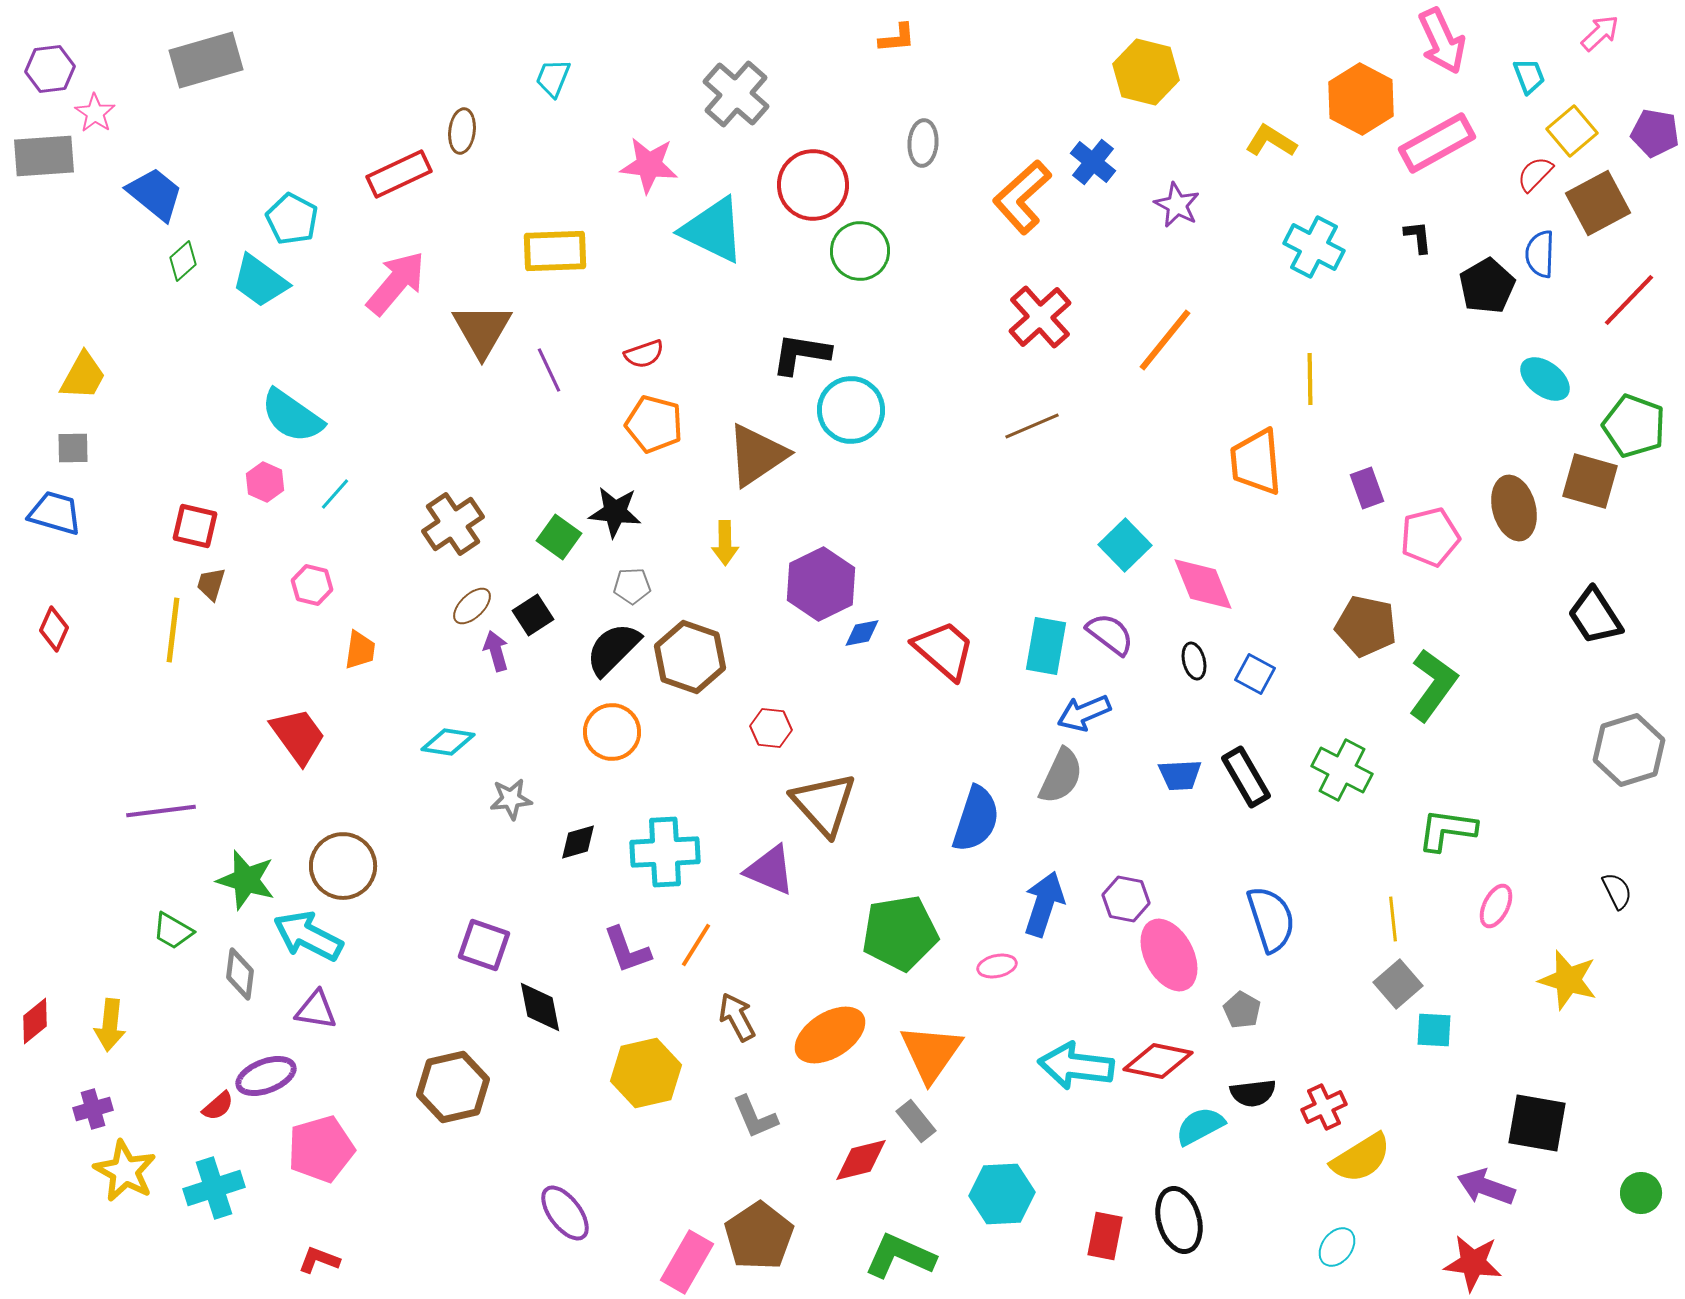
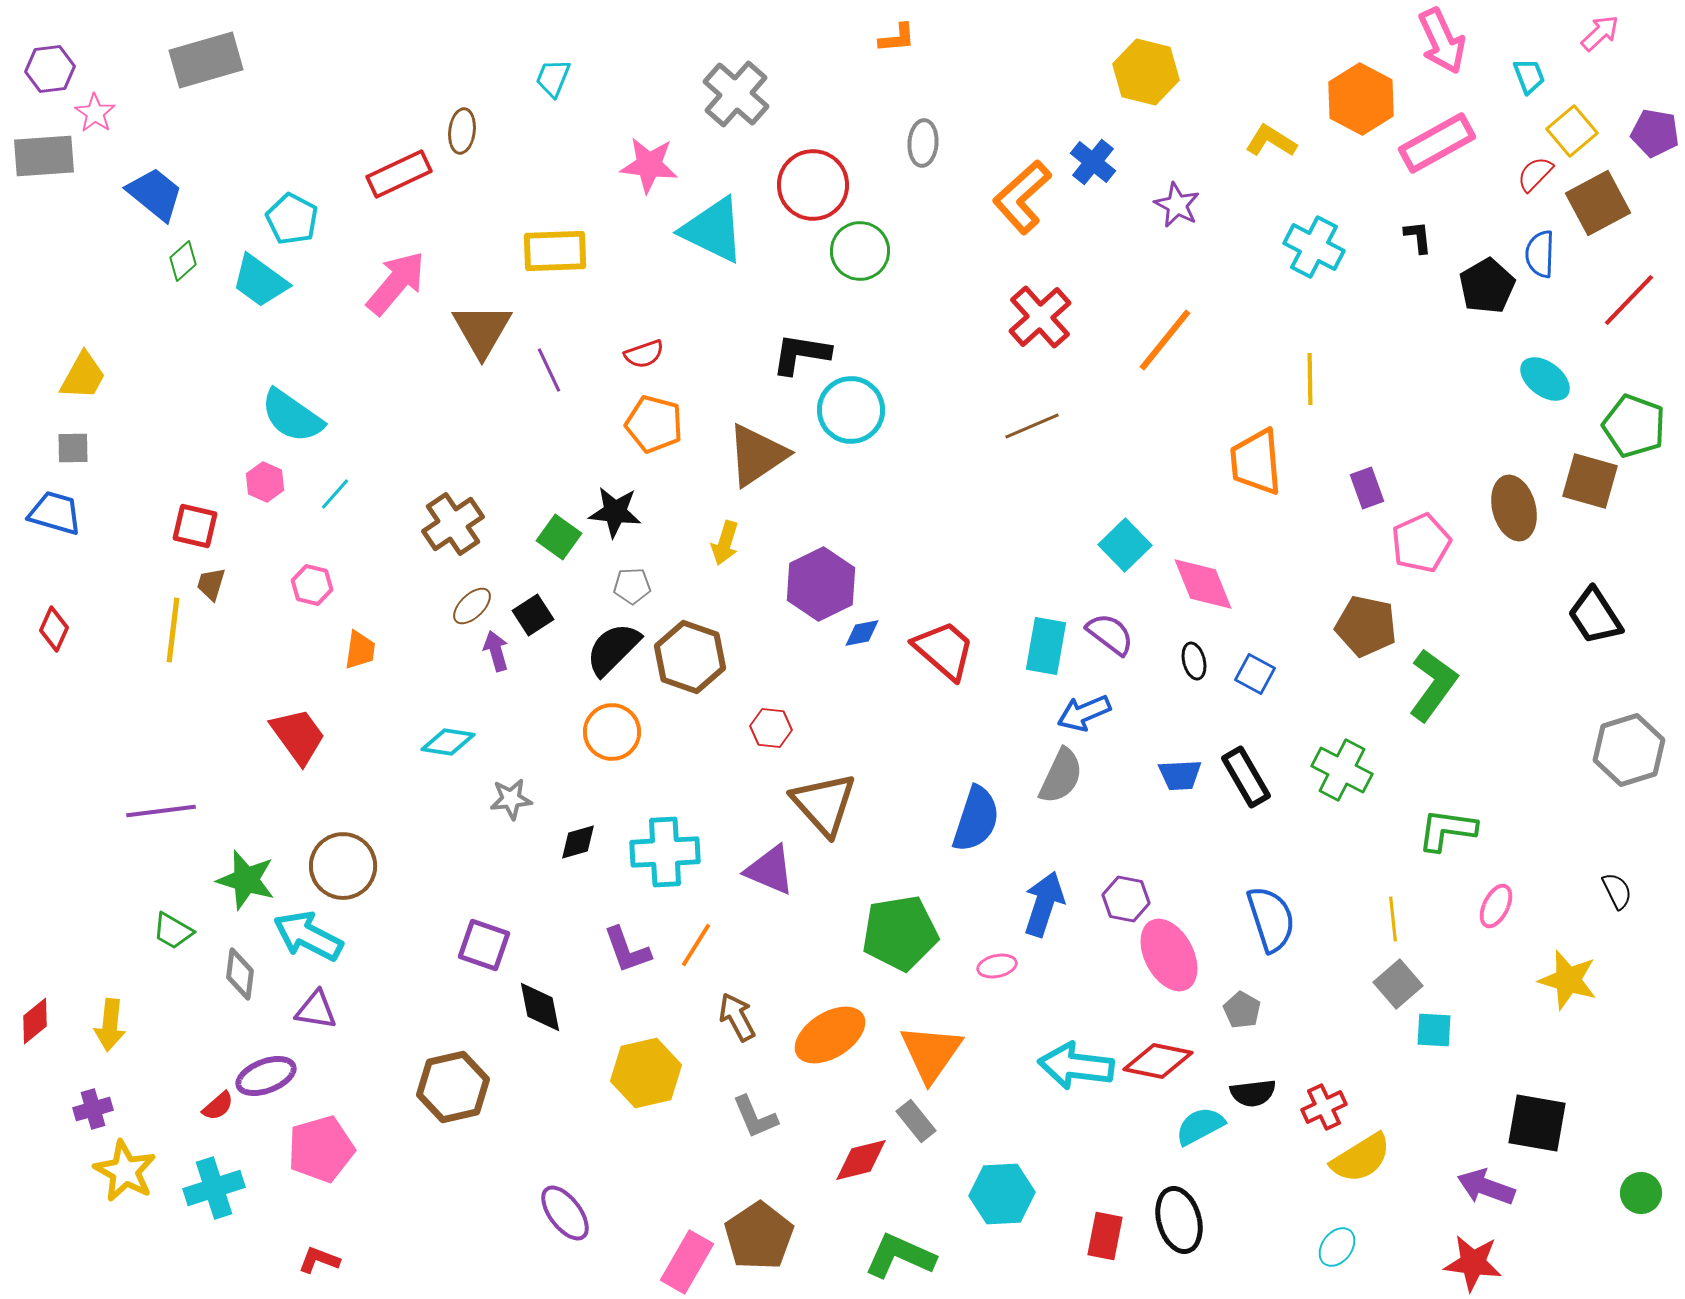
pink pentagon at (1430, 537): moved 9 px left, 6 px down; rotated 10 degrees counterclockwise
yellow arrow at (725, 543): rotated 18 degrees clockwise
